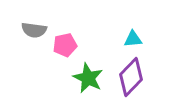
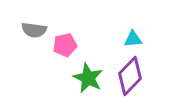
purple diamond: moved 1 px left, 1 px up
